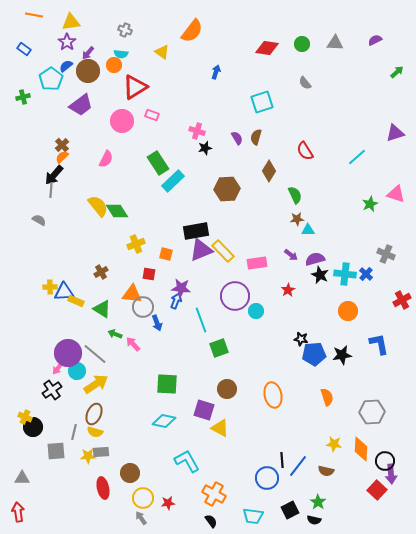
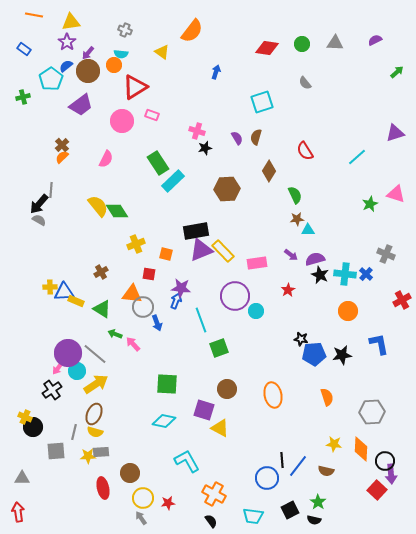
black arrow at (54, 175): moved 15 px left, 29 px down
